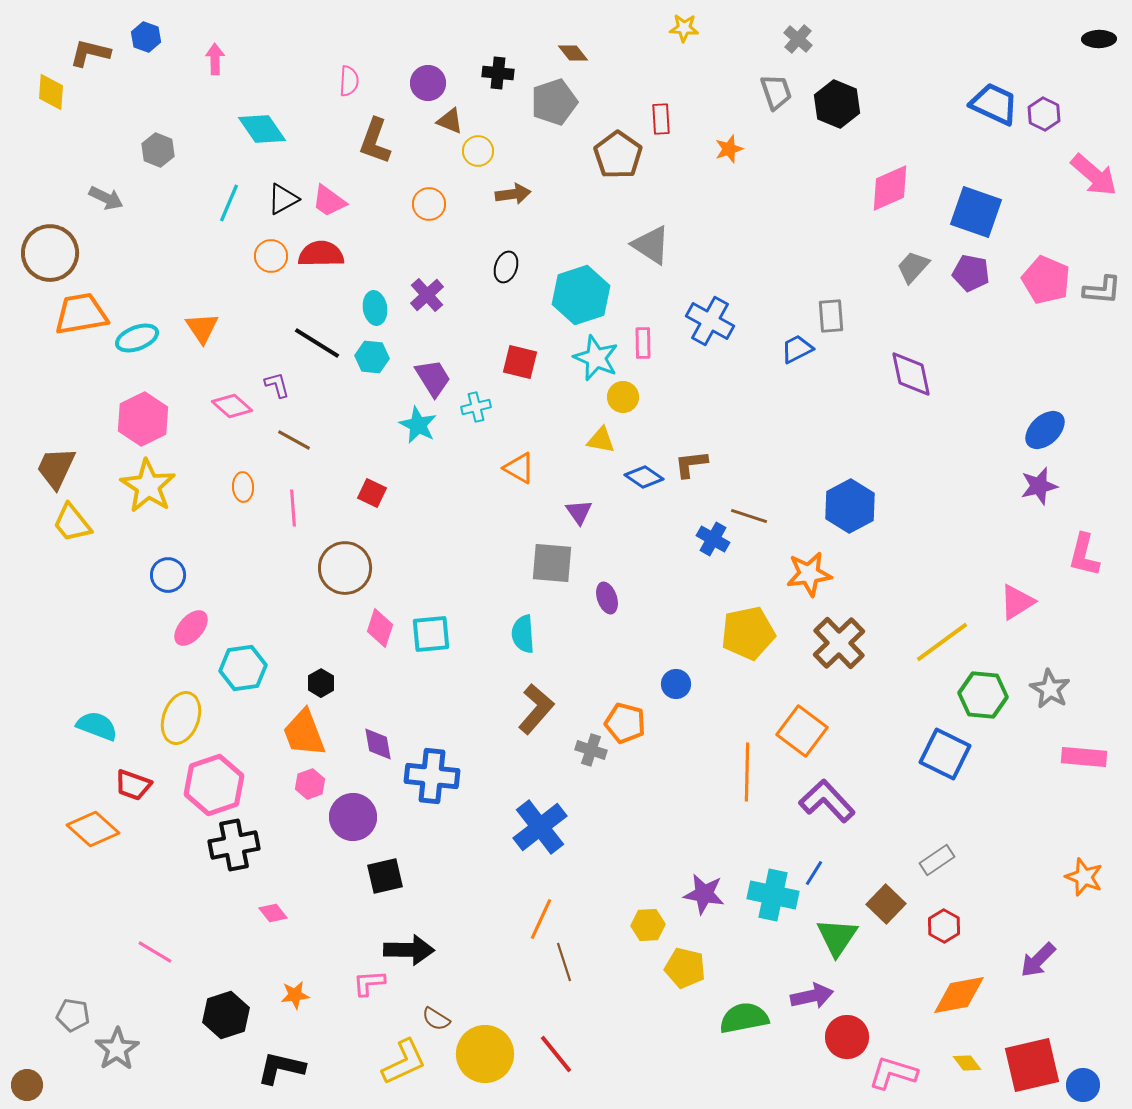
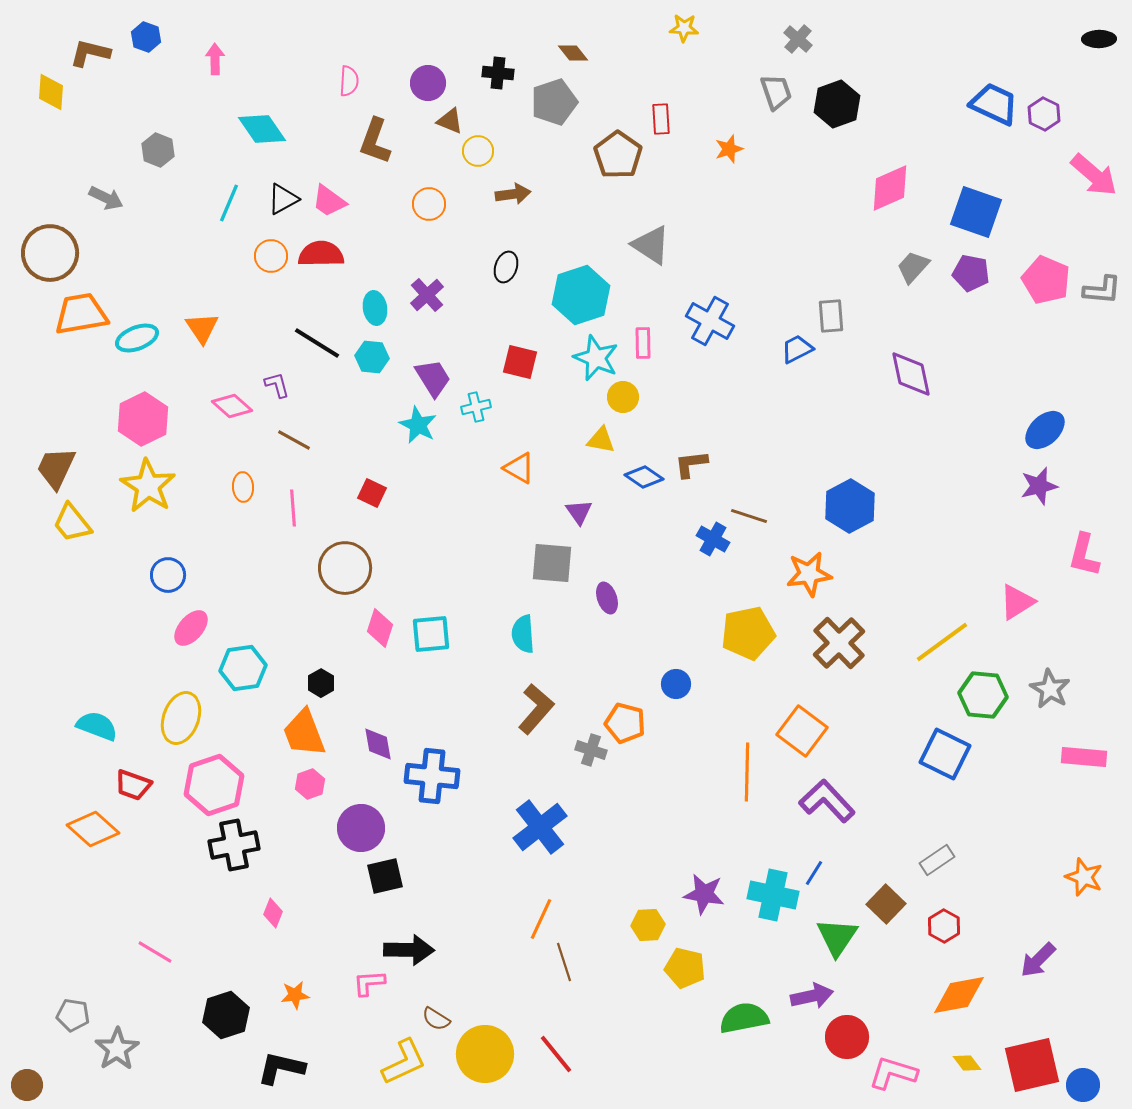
black hexagon at (837, 104): rotated 18 degrees clockwise
purple circle at (353, 817): moved 8 px right, 11 px down
pink diamond at (273, 913): rotated 60 degrees clockwise
